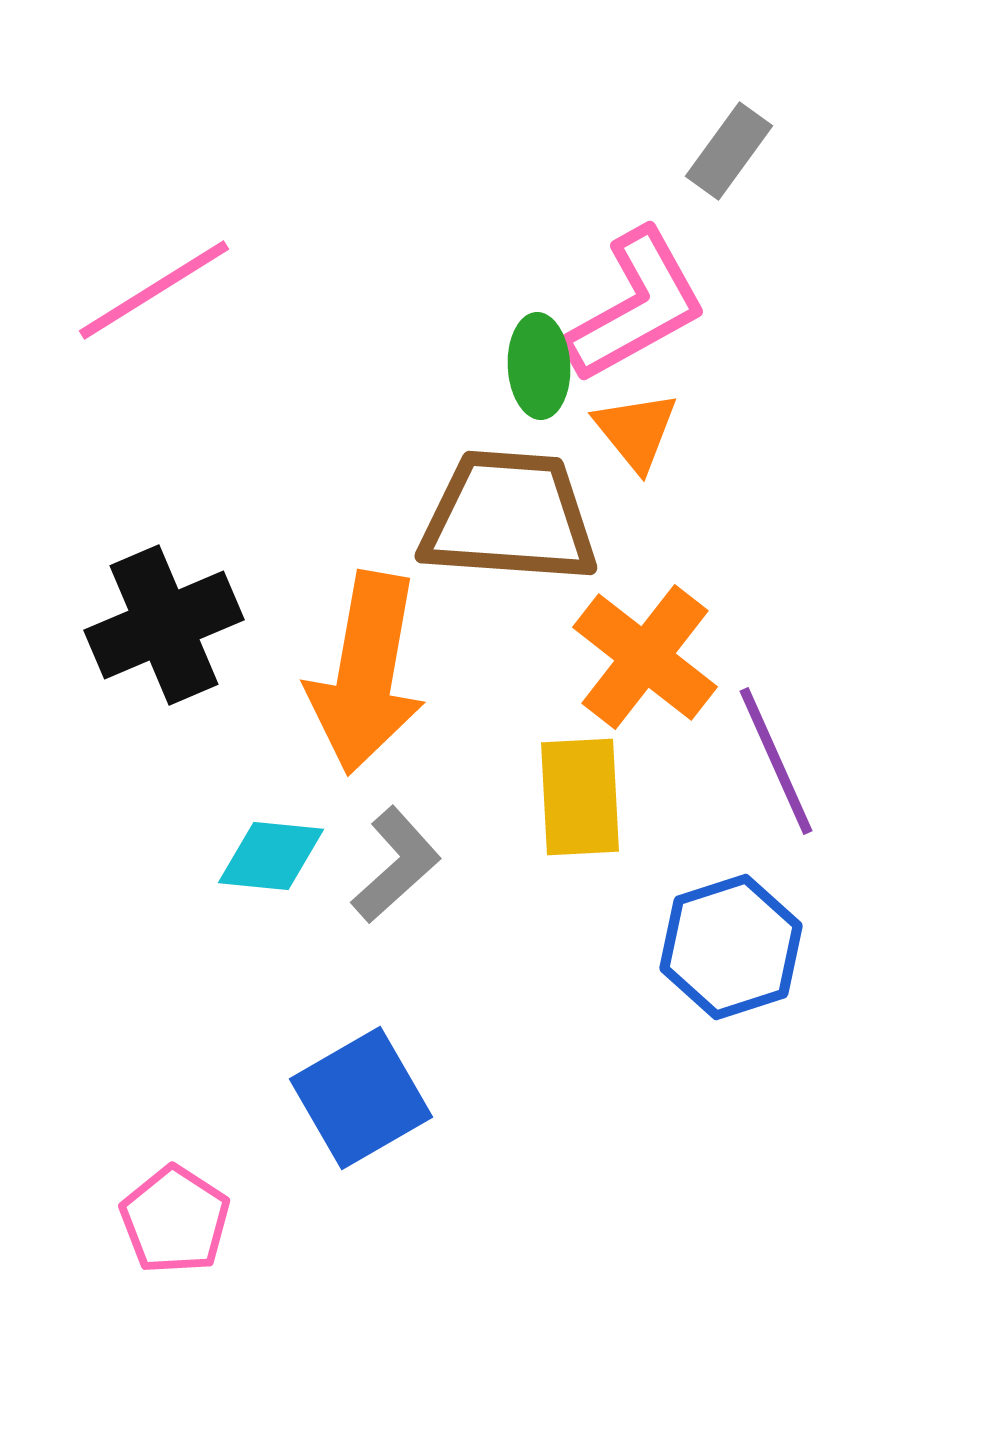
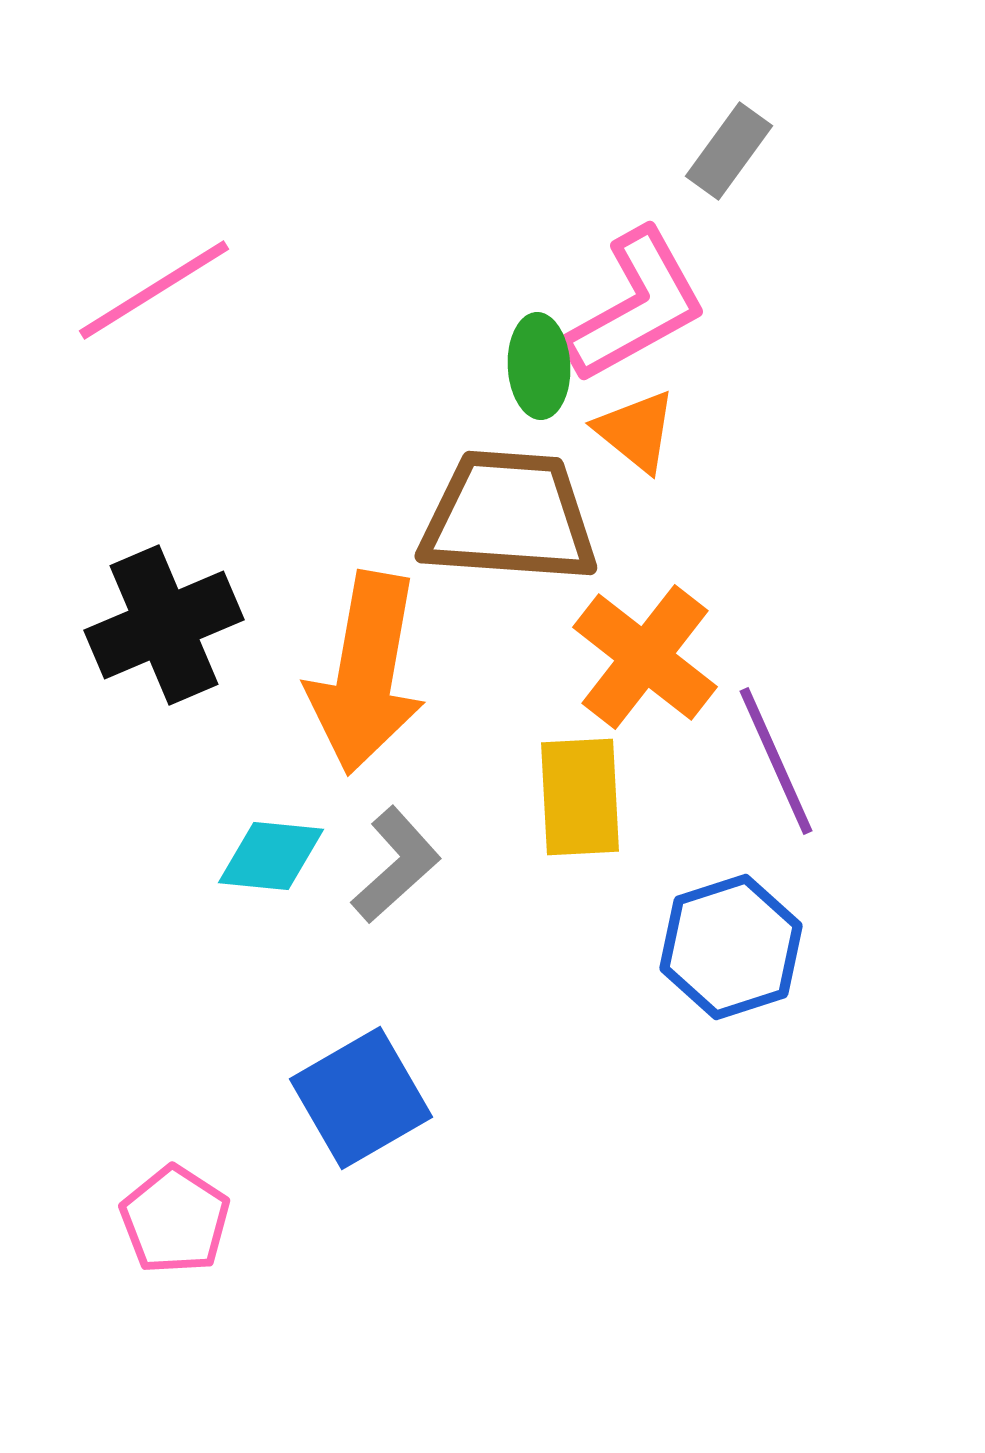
orange triangle: rotated 12 degrees counterclockwise
